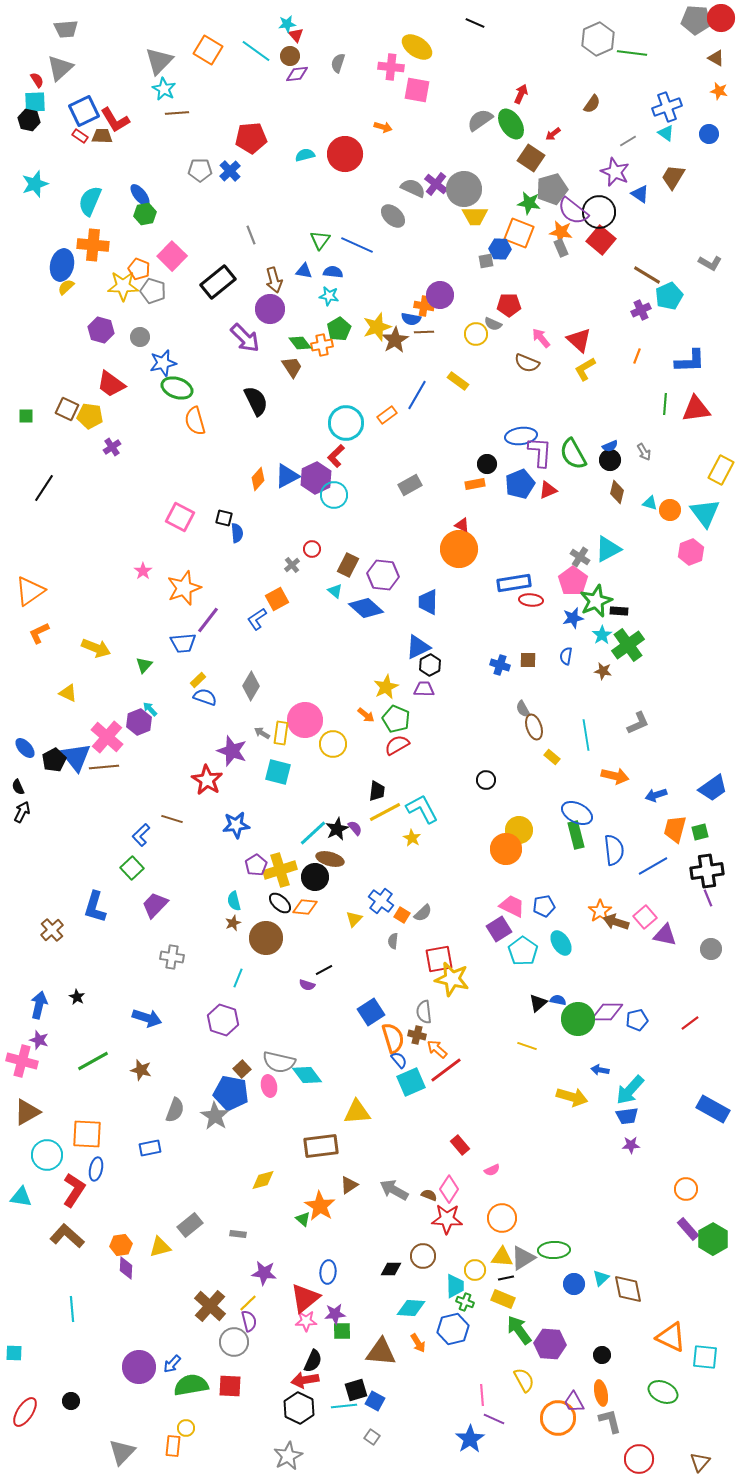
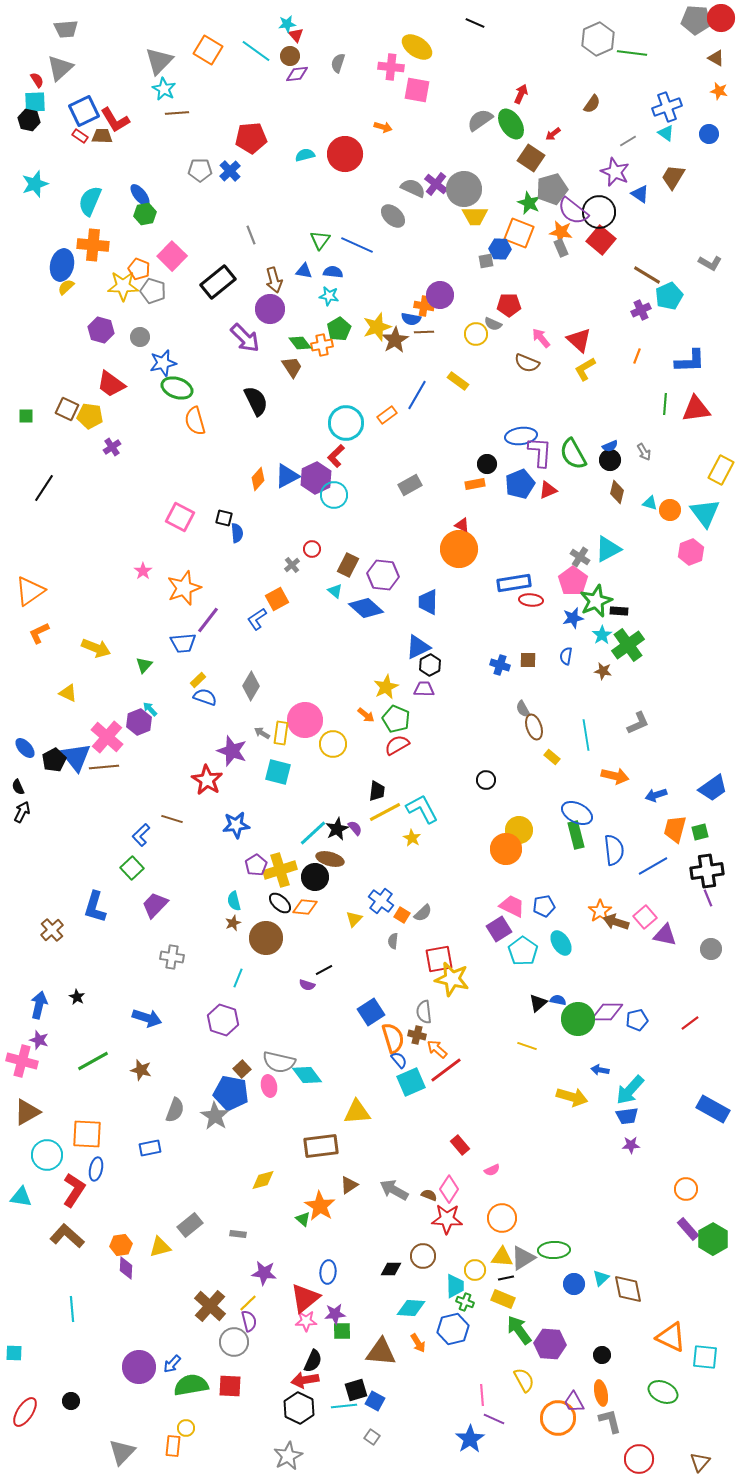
green star at (529, 203): rotated 15 degrees clockwise
